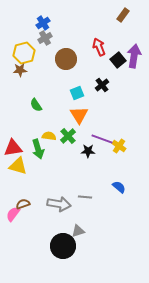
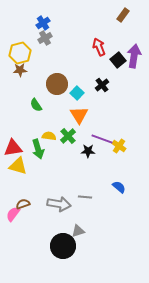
yellow hexagon: moved 4 px left
brown circle: moved 9 px left, 25 px down
cyan square: rotated 24 degrees counterclockwise
